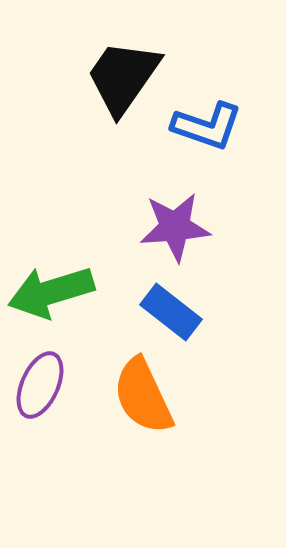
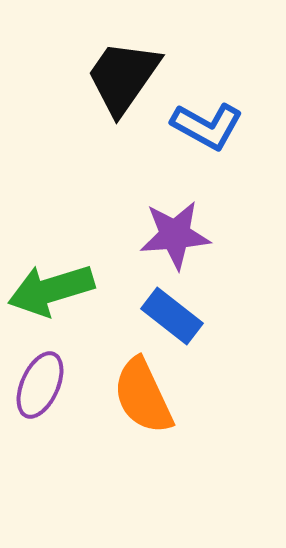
blue L-shape: rotated 10 degrees clockwise
purple star: moved 8 px down
green arrow: moved 2 px up
blue rectangle: moved 1 px right, 4 px down
